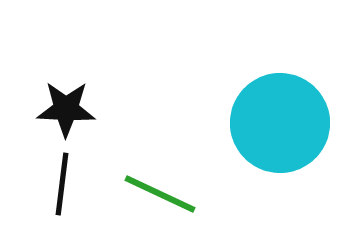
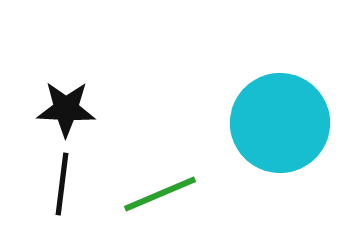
green line: rotated 48 degrees counterclockwise
